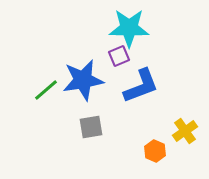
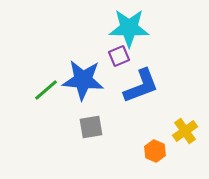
blue star: rotated 15 degrees clockwise
